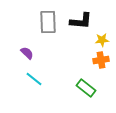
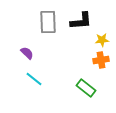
black L-shape: rotated 10 degrees counterclockwise
